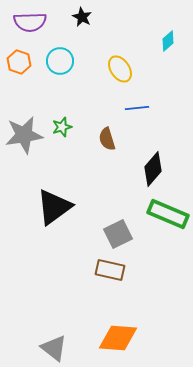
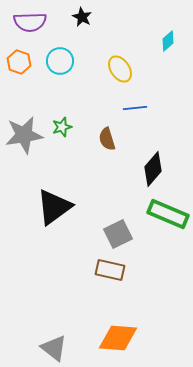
blue line: moved 2 px left
